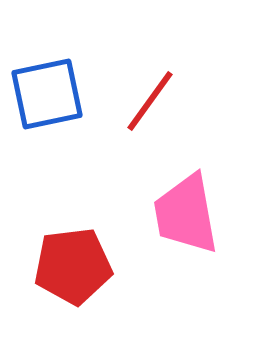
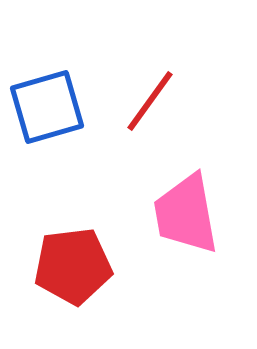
blue square: moved 13 px down; rotated 4 degrees counterclockwise
